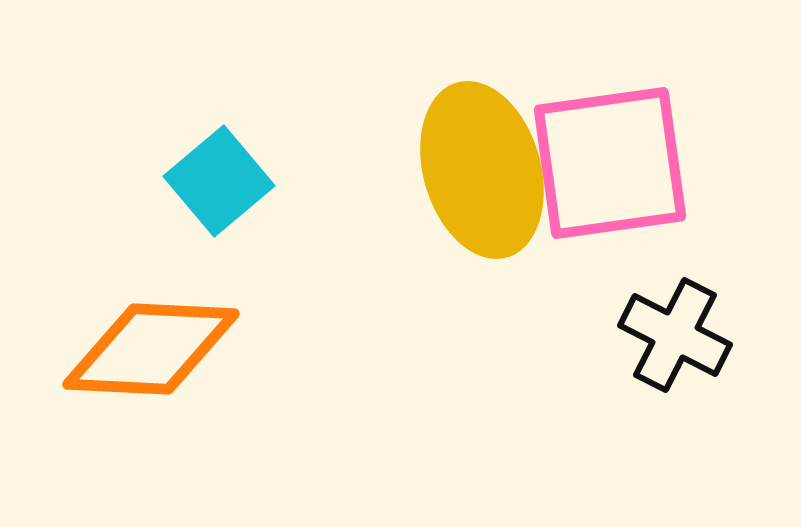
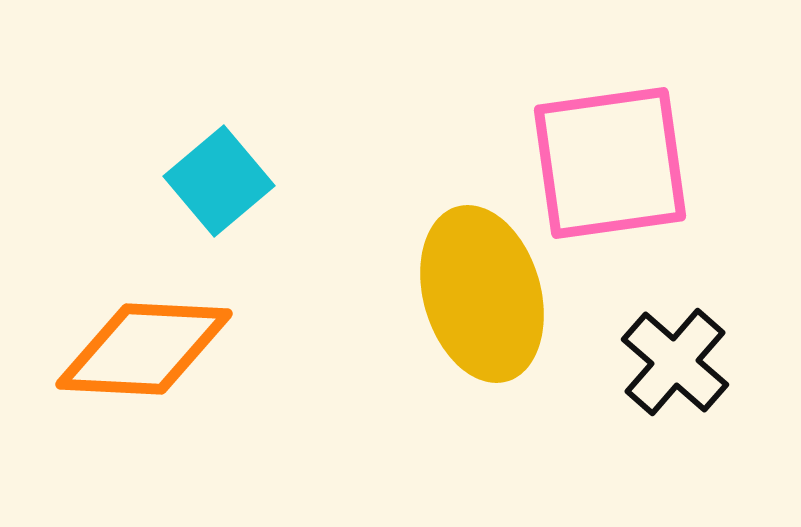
yellow ellipse: moved 124 px down
black cross: moved 27 px down; rotated 14 degrees clockwise
orange diamond: moved 7 px left
